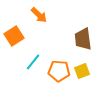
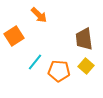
brown trapezoid: moved 1 px right
cyan line: moved 2 px right
yellow square: moved 4 px right, 5 px up; rotated 28 degrees counterclockwise
